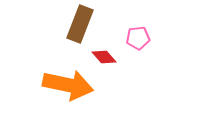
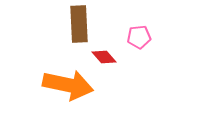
brown rectangle: moved 1 px left; rotated 24 degrees counterclockwise
pink pentagon: moved 1 px right, 1 px up
